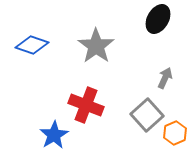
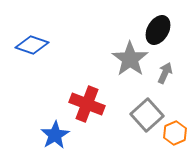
black ellipse: moved 11 px down
gray star: moved 34 px right, 13 px down
gray arrow: moved 5 px up
red cross: moved 1 px right, 1 px up
blue star: moved 1 px right
